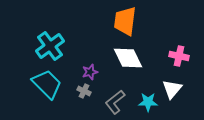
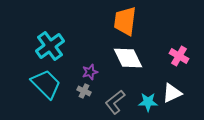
pink cross: rotated 18 degrees clockwise
cyan trapezoid: moved 1 px left
white triangle: moved 4 px down; rotated 25 degrees clockwise
